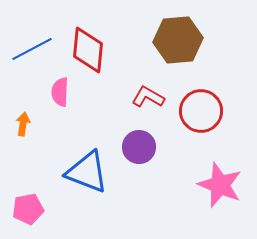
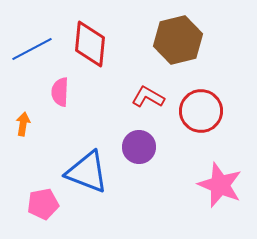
brown hexagon: rotated 9 degrees counterclockwise
red diamond: moved 2 px right, 6 px up
pink pentagon: moved 15 px right, 5 px up
